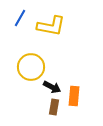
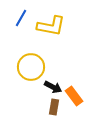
blue line: moved 1 px right
black arrow: moved 1 px right
orange rectangle: rotated 42 degrees counterclockwise
